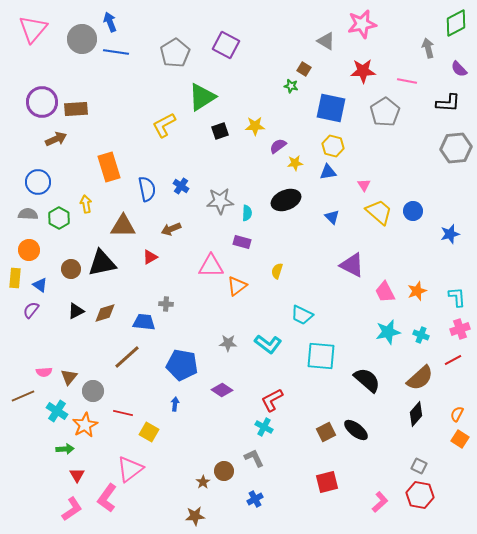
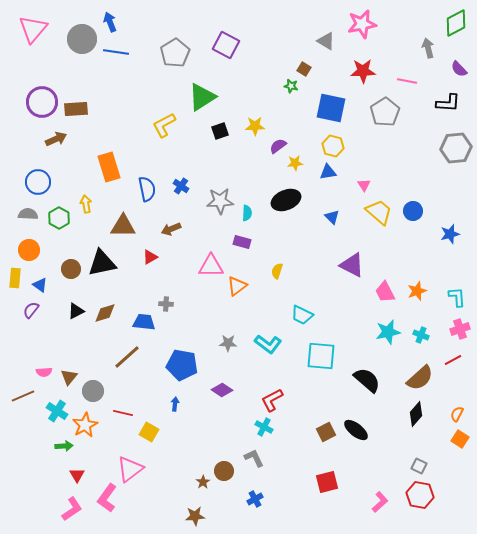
green arrow at (65, 449): moved 1 px left, 3 px up
